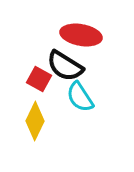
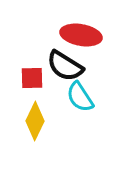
red square: moved 7 px left, 1 px up; rotated 30 degrees counterclockwise
